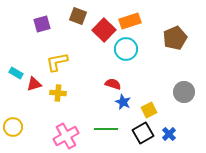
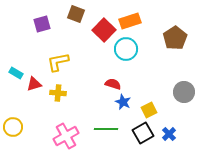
brown square: moved 2 px left, 2 px up
brown pentagon: rotated 10 degrees counterclockwise
yellow L-shape: moved 1 px right
